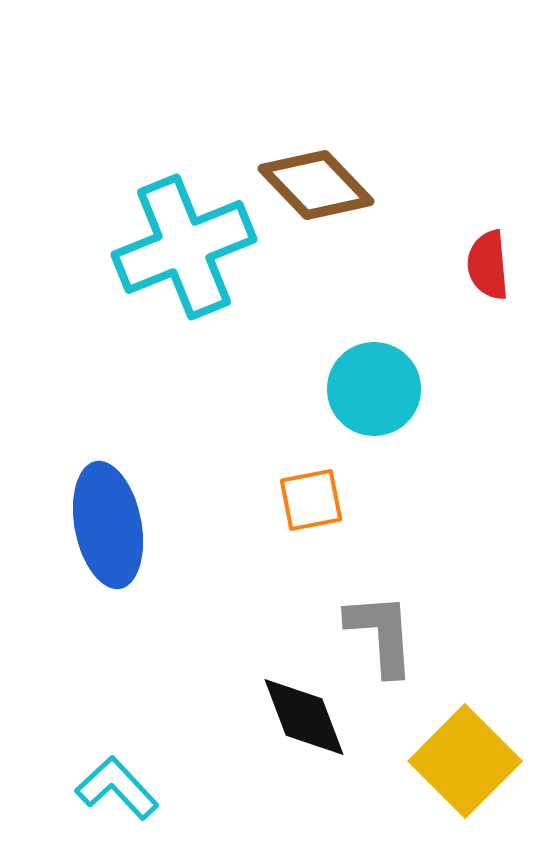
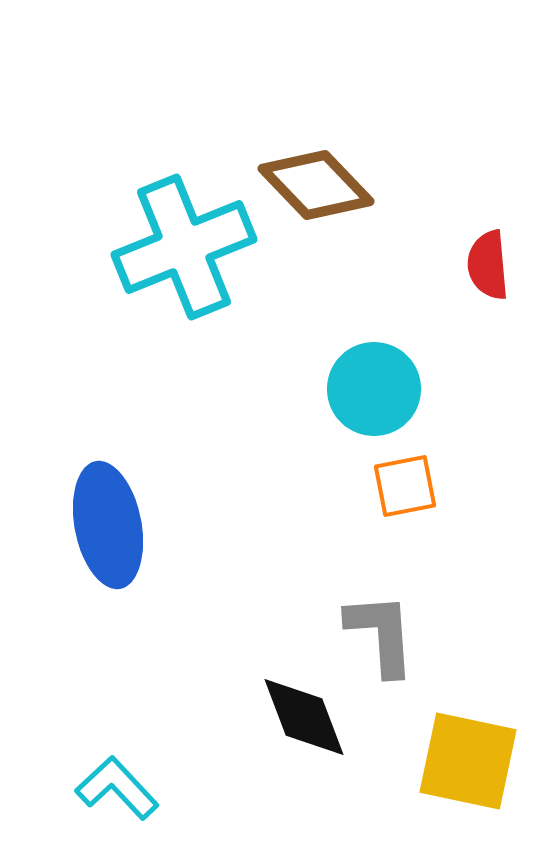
orange square: moved 94 px right, 14 px up
yellow square: moved 3 px right; rotated 33 degrees counterclockwise
